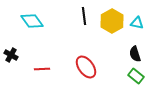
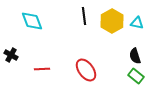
cyan diamond: rotated 15 degrees clockwise
black semicircle: moved 2 px down
red ellipse: moved 3 px down
